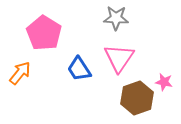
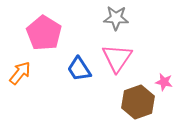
pink triangle: moved 2 px left
brown hexagon: moved 1 px right, 4 px down
